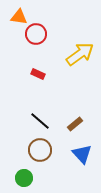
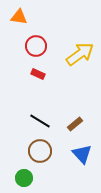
red circle: moved 12 px down
black line: rotated 10 degrees counterclockwise
brown circle: moved 1 px down
